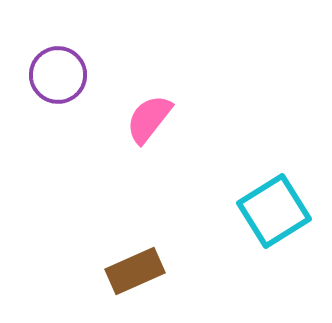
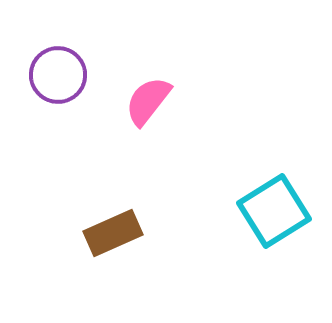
pink semicircle: moved 1 px left, 18 px up
brown rectangle: moved 22 px left, 38 px up
